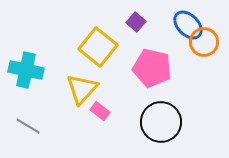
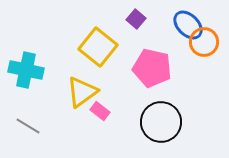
purple square: moved 3 px up
yellow triangle: moved 3 px down; rotated 12 degrees clockwise
